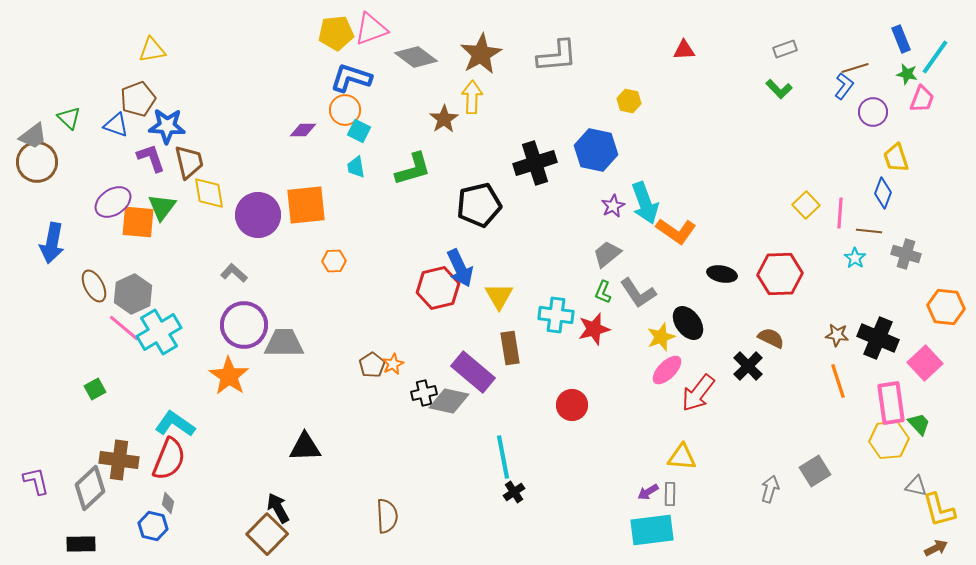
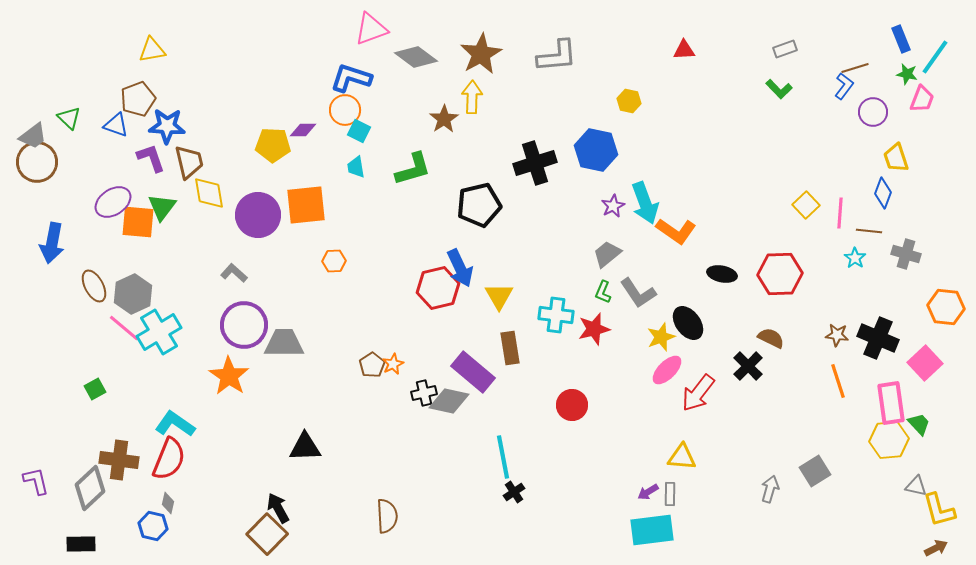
yellow pentagon at (336, 33): moved 63 px left, 112 px down; rotated 8 degrees clockwise
